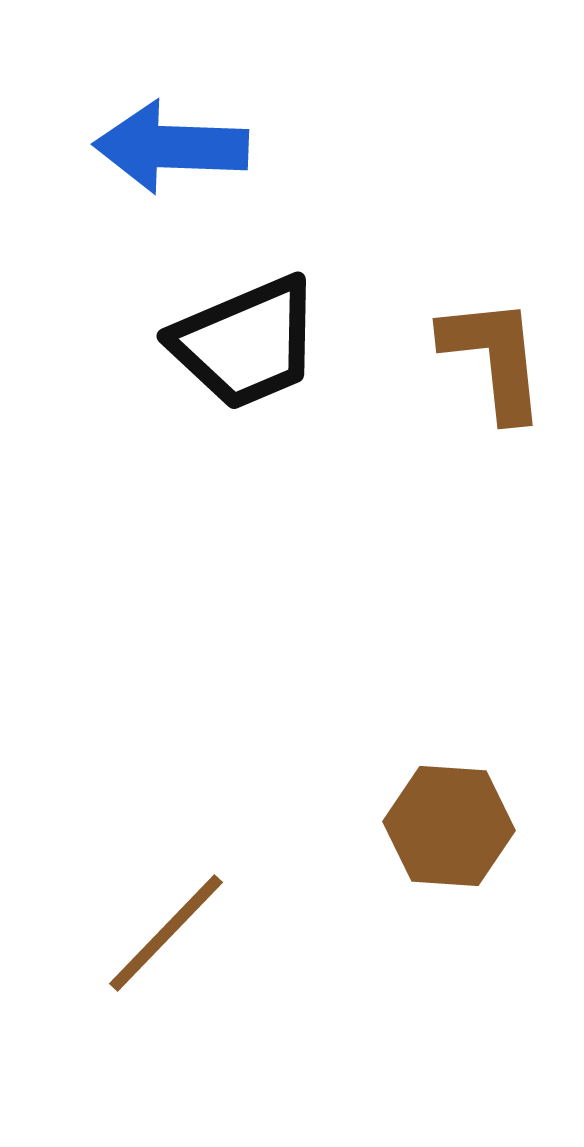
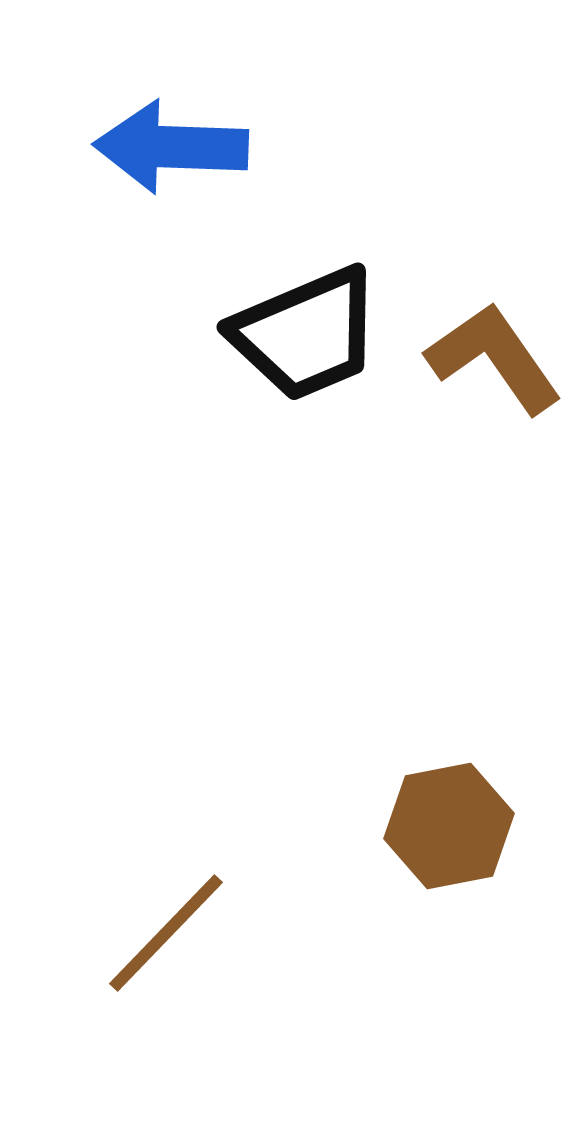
black trapezoid: moved 60 px right, 9 px up
brown L-shape: rotated 29 degrees counterclockwise
brown hexagon: rotated 15 degrees counterclockwise
